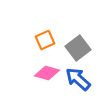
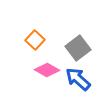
orange square: moved 10 px left; rotated 24 degrees counterclockwise
pink diamond: moved 3 px up; rotated 15 degrees clockwise
